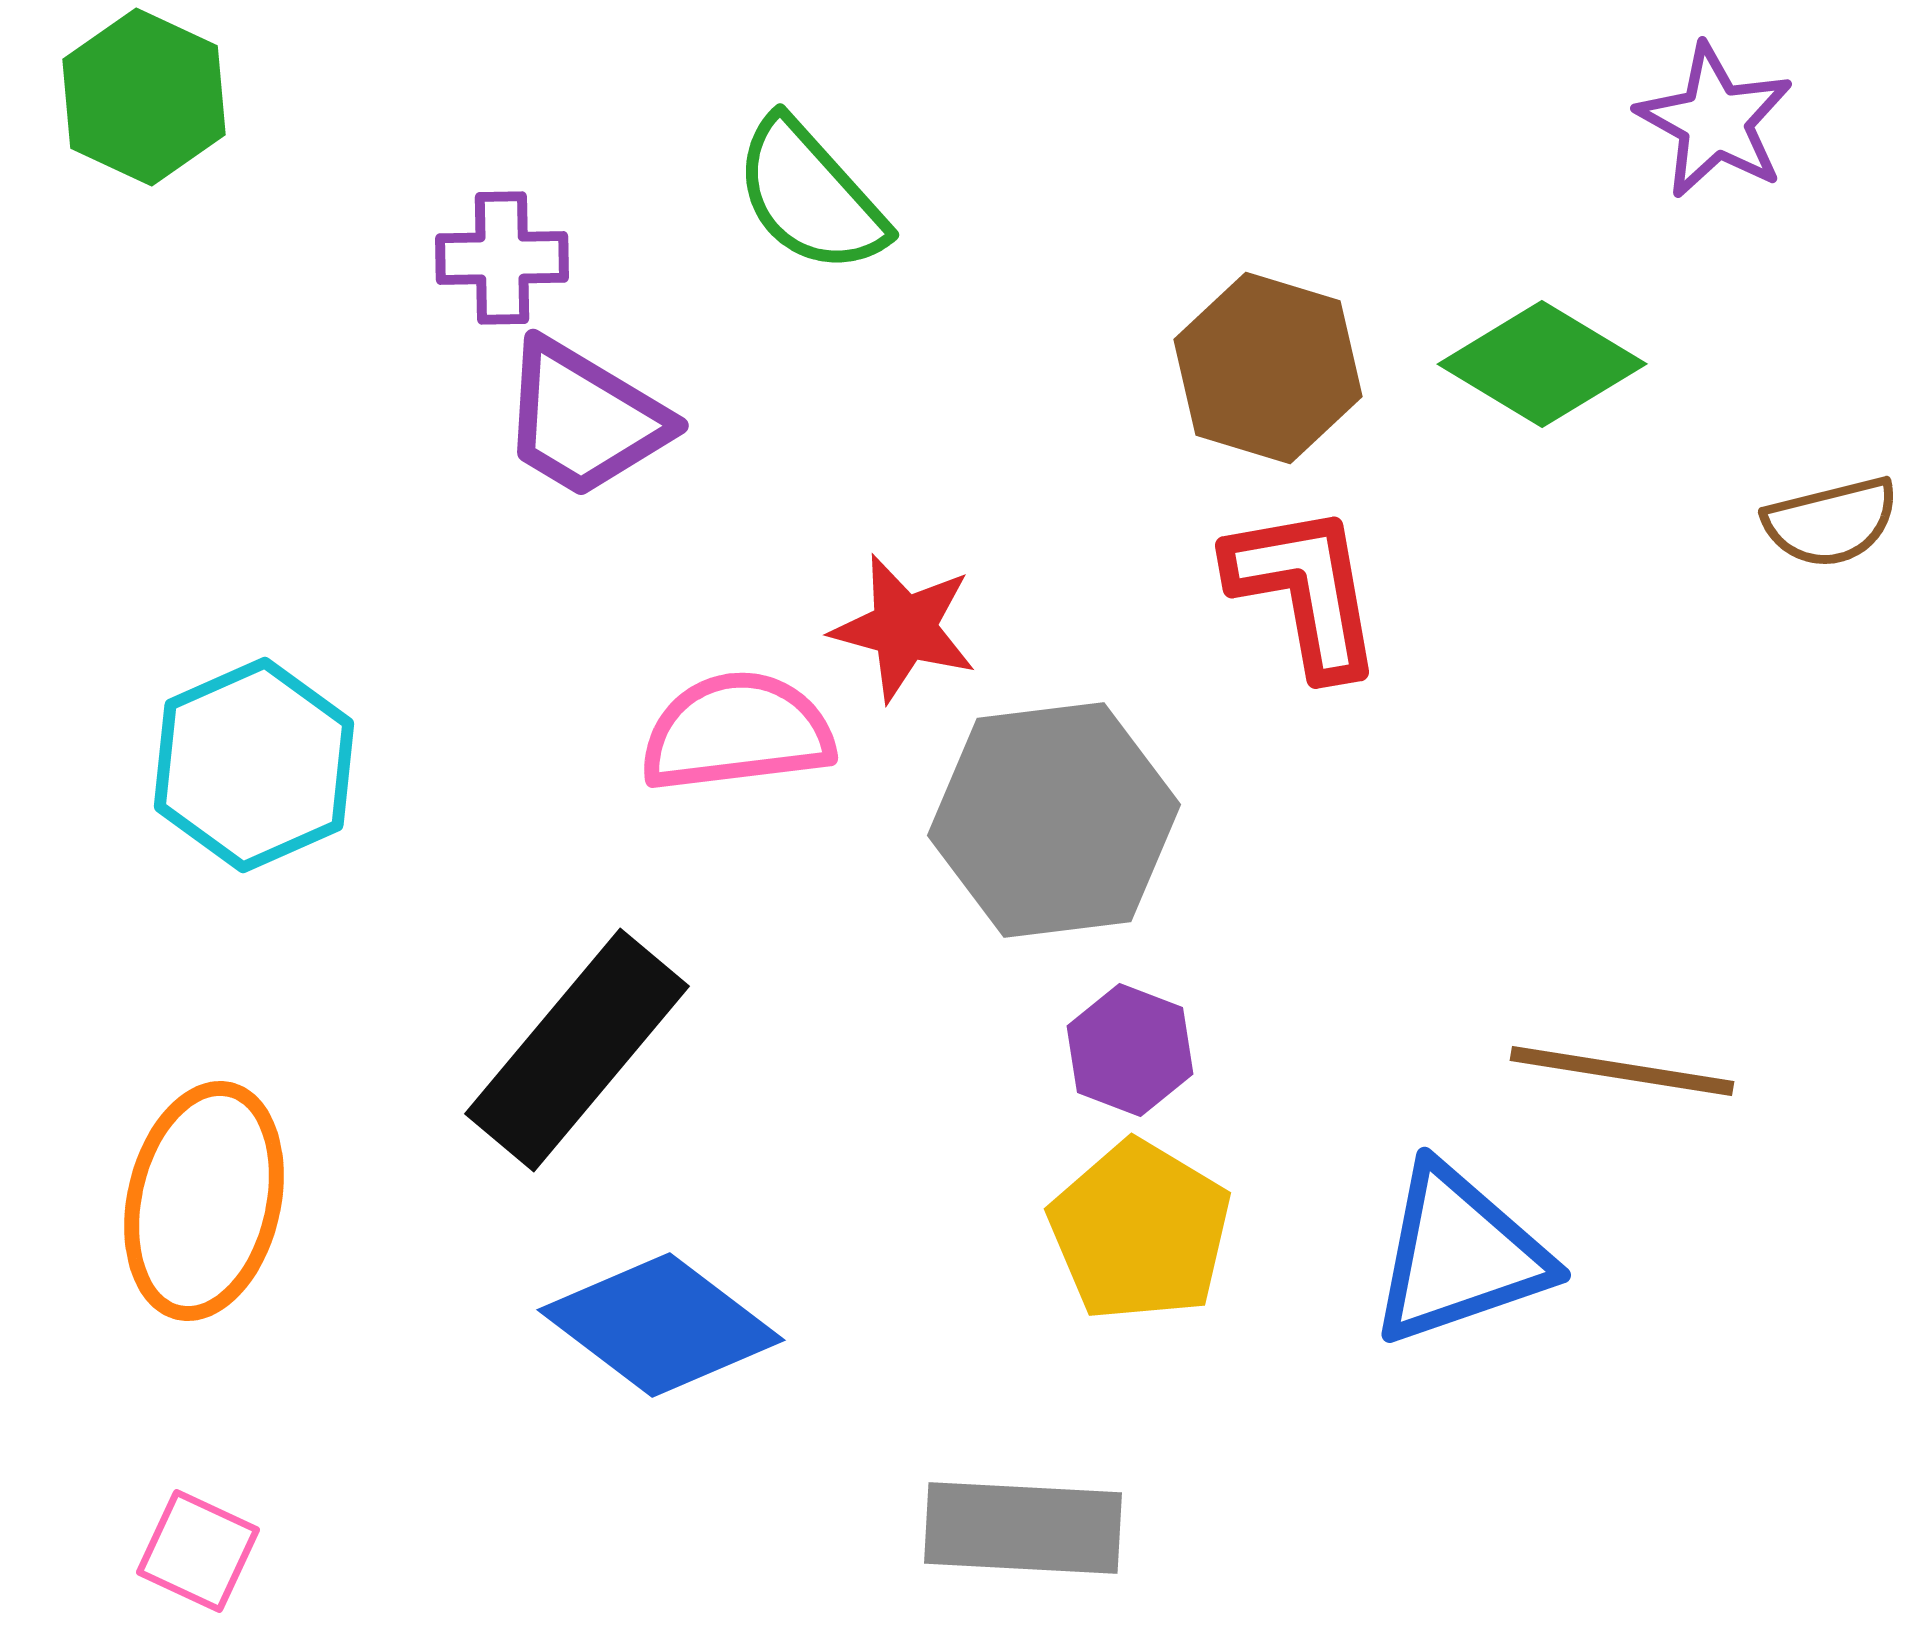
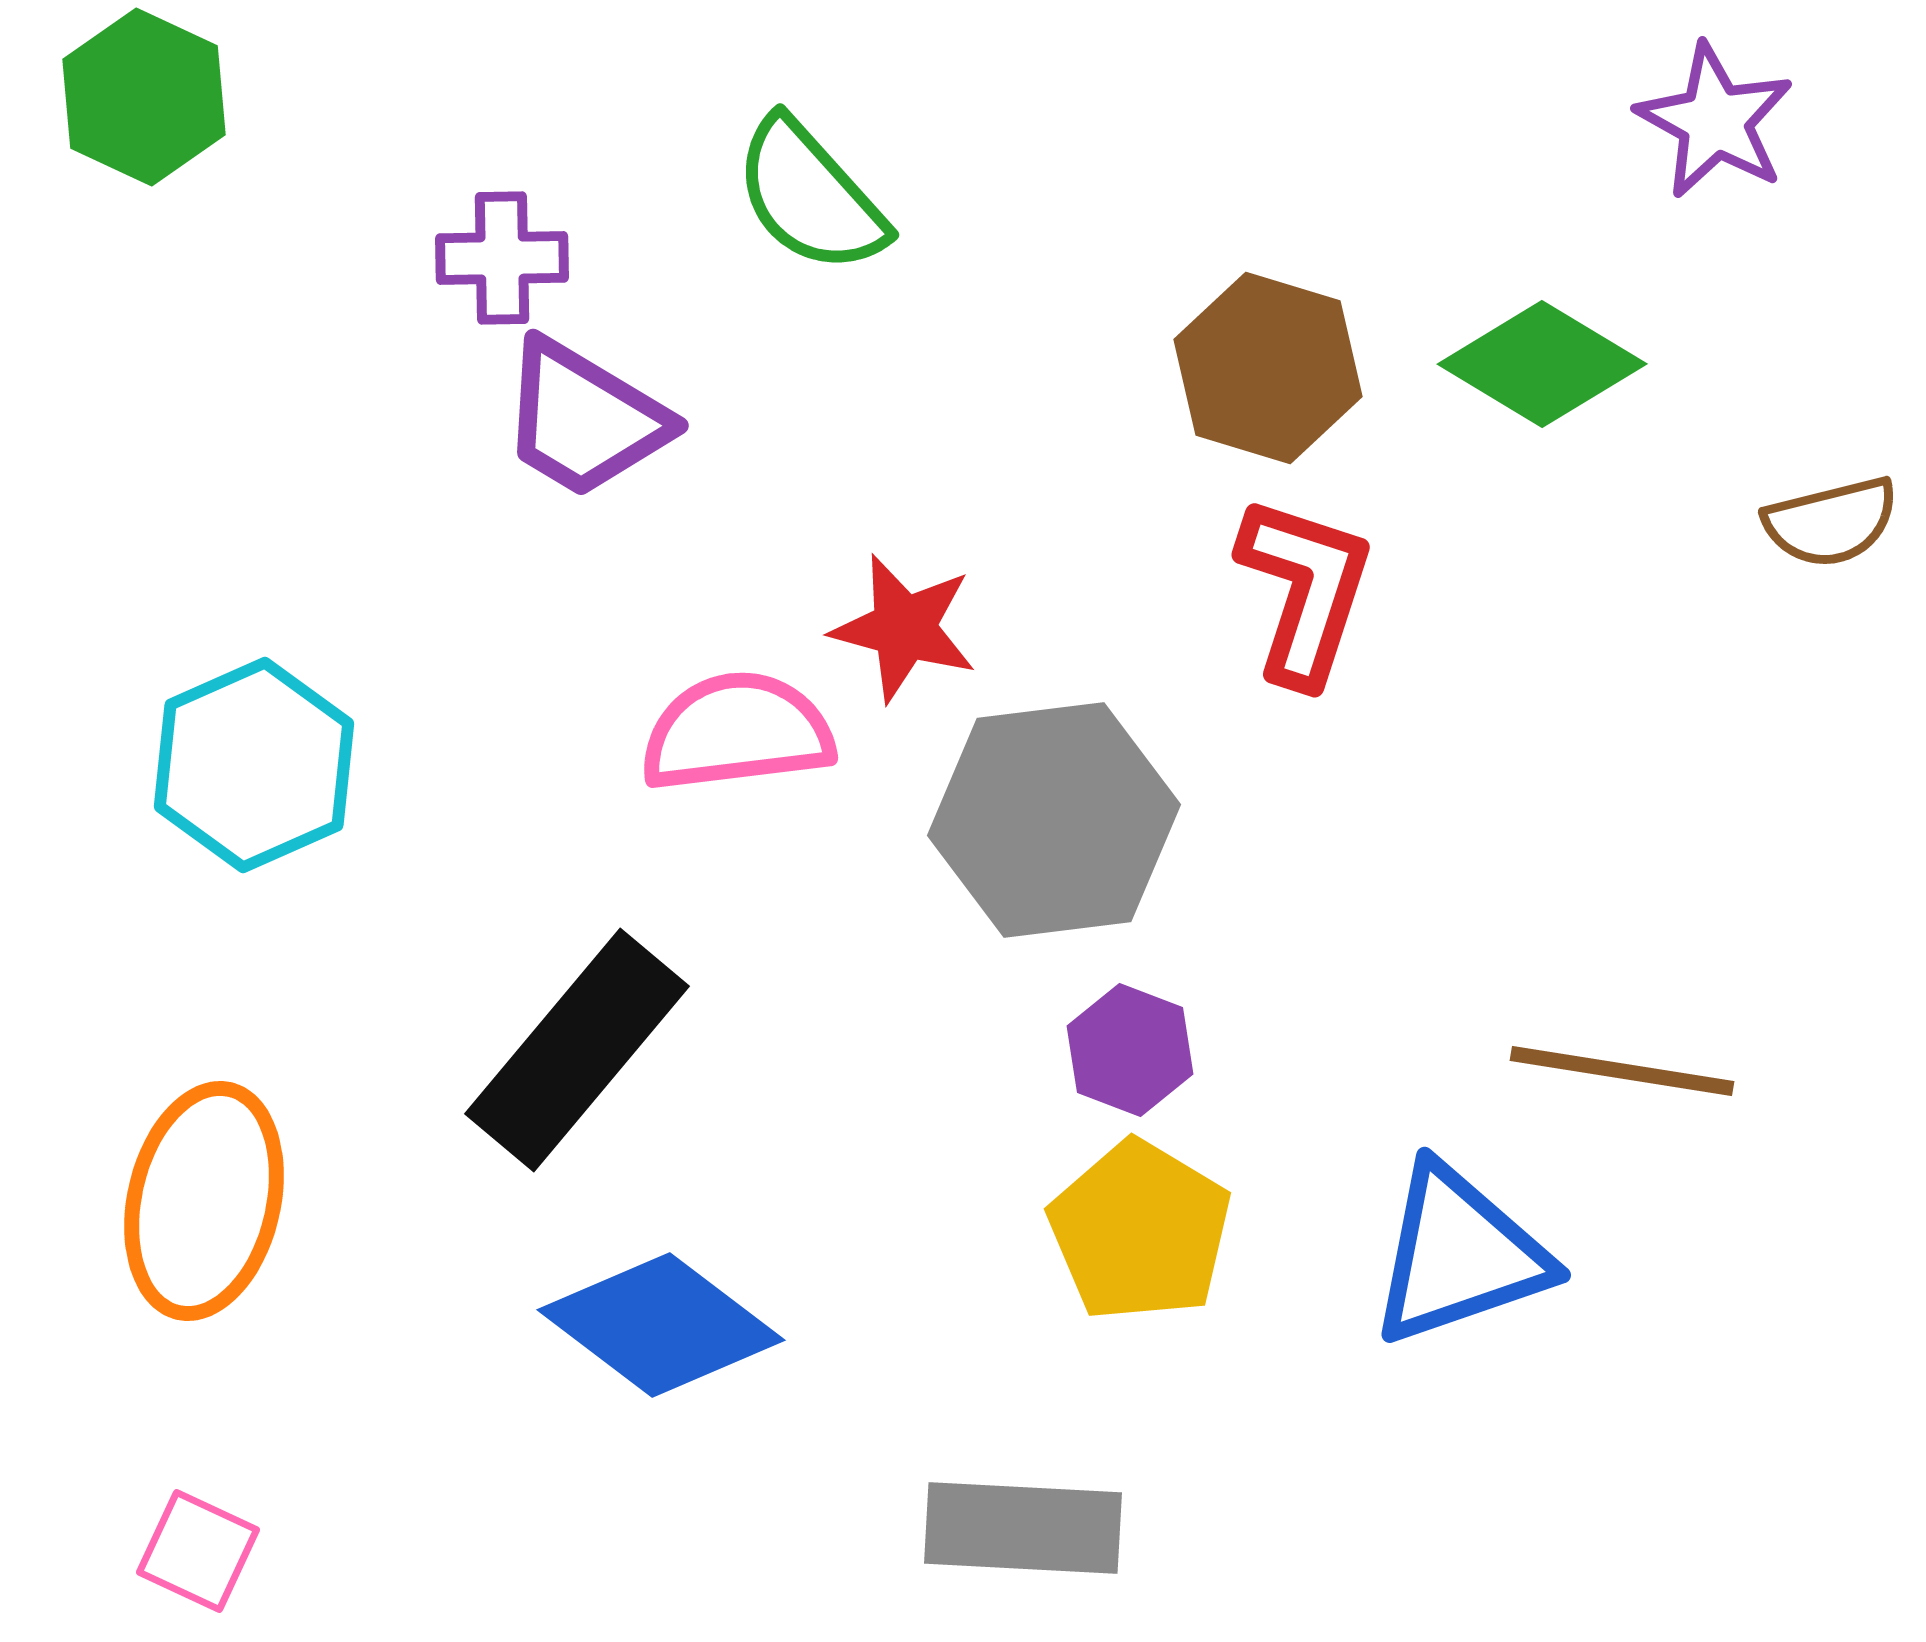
red L-shape: rotated 28 degrees clockwise
